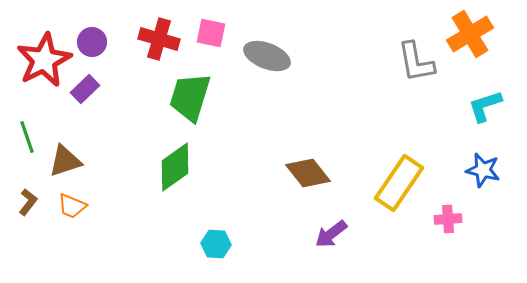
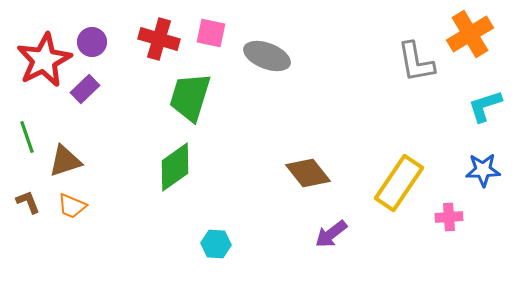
blue star: rotated 16 degrees counterclockwise
brown L-shape: rotated 60 degrees counterclockwise
pink cross: moved 1 px right, 2 px up
